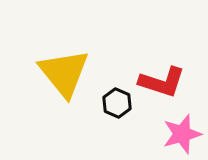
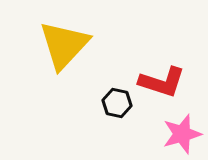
yellow triangle: moved 28 px up; rotated 22 degrees clockwise
black hexagon: rotated 12 degrees counterclockwise
